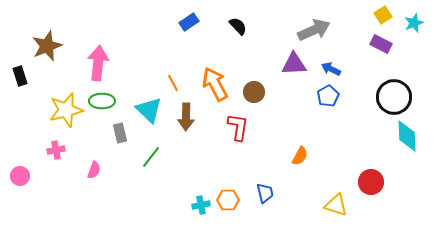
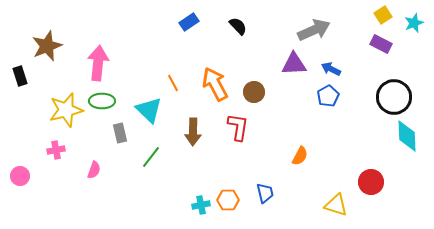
brown arrow: moved 7 px right, 15 px down
